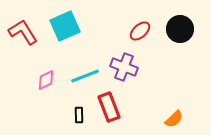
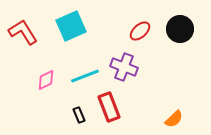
cyan square: moved 6 px right
black rectangle: rotated 21 degrees counterclockwise
